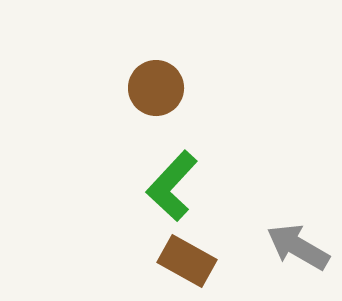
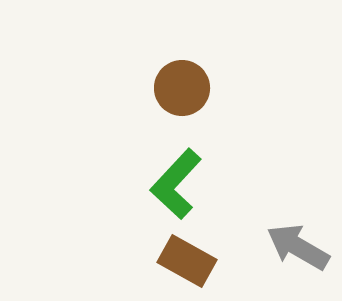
brown circle: moved 26 px right
green L-shape: moved 4 px right, 2 px up
